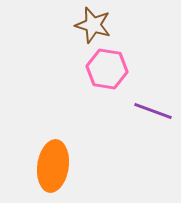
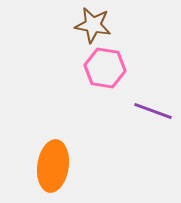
brown star: rotated 6 degrees counterclockwise
pink hexagon: moved 2 px left, 1 px up
